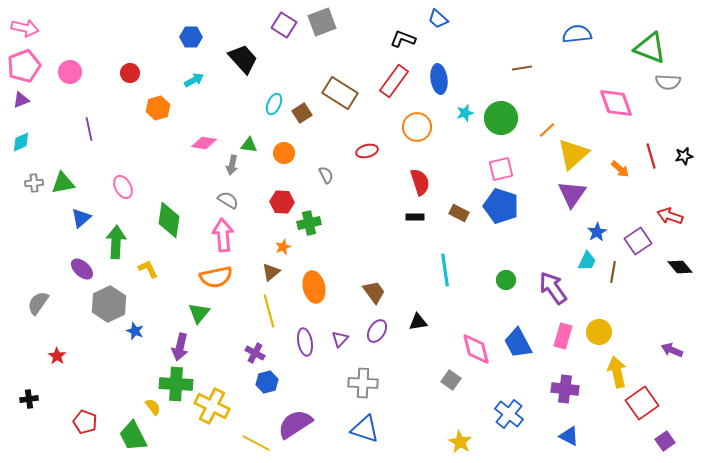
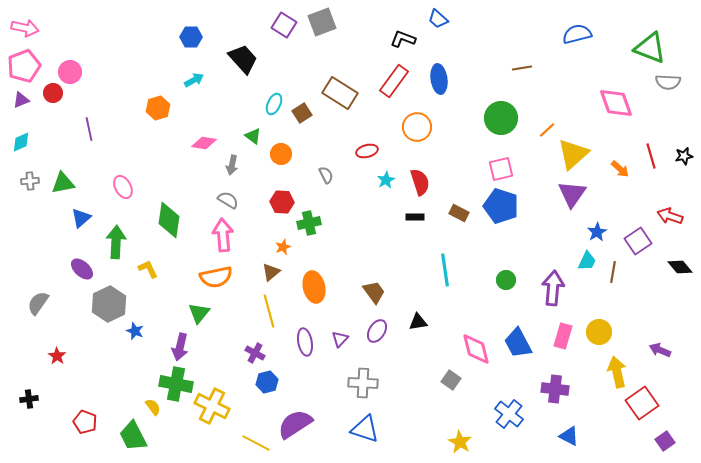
blue semicircle at (577, 34): rotated 8 degrees counterclockwise
red circle at (130, 73): moved 77 px left, 20 px down
cyan star at (465, 113): moved 79 px left, 67 px down; rotated 12 degrees counterclockwise
green triangle at (249, 145): moved 4 px right, 9 px up; rotated 30 degrees clockwise
orange circle at (284, 153): moved 3 px left, 1 px down
gray cross at (34, 183): moved 4 px left, 2 px up
purple arrow at (553, 288): rotated 40 degrees clockwise
purple arrow at (672, 350): moved 12 px left
green cross at (176, 384): rotated 8 degrees clockwise
purple cross at (565, 389): moved 10 px left
